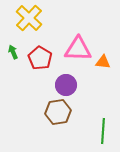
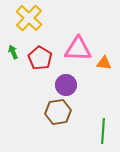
orange triangle: moved 1 px right, 1 px down
